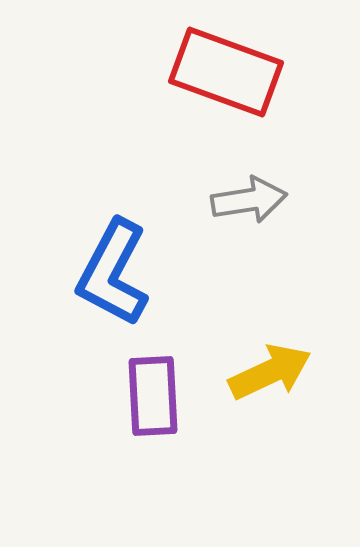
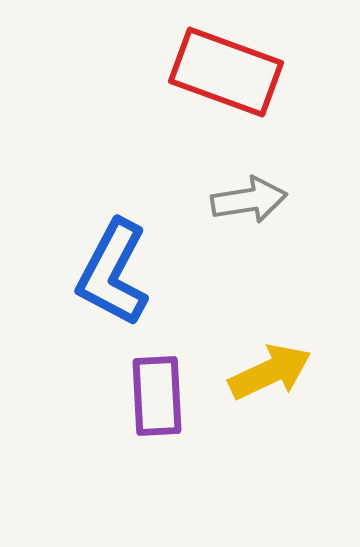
purple rectangle: moved 4 px right
